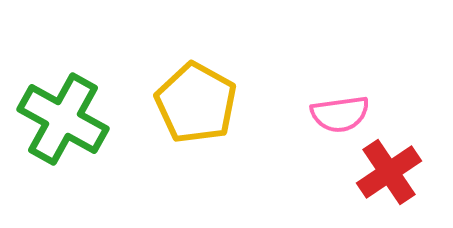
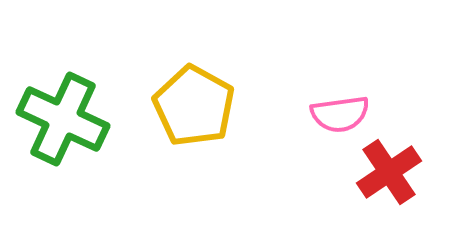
yellow pentagon: moved 2 px left, 3 px down
green cross: rotated 4 degrees counterclockwise
